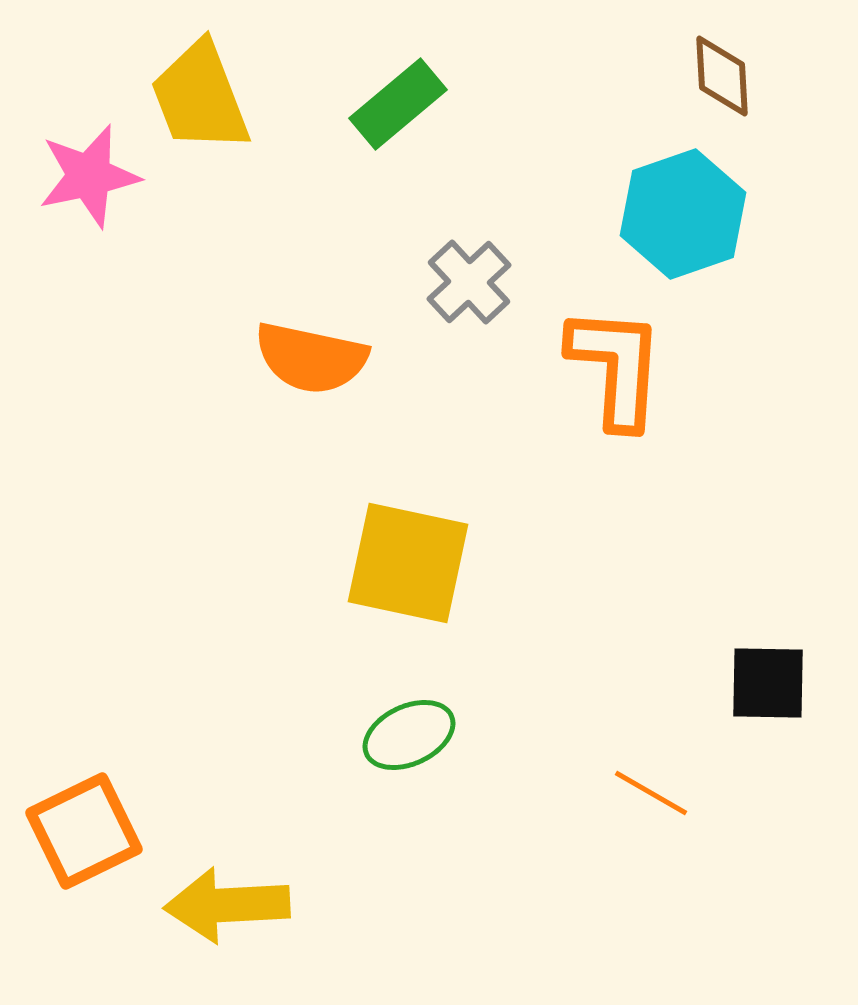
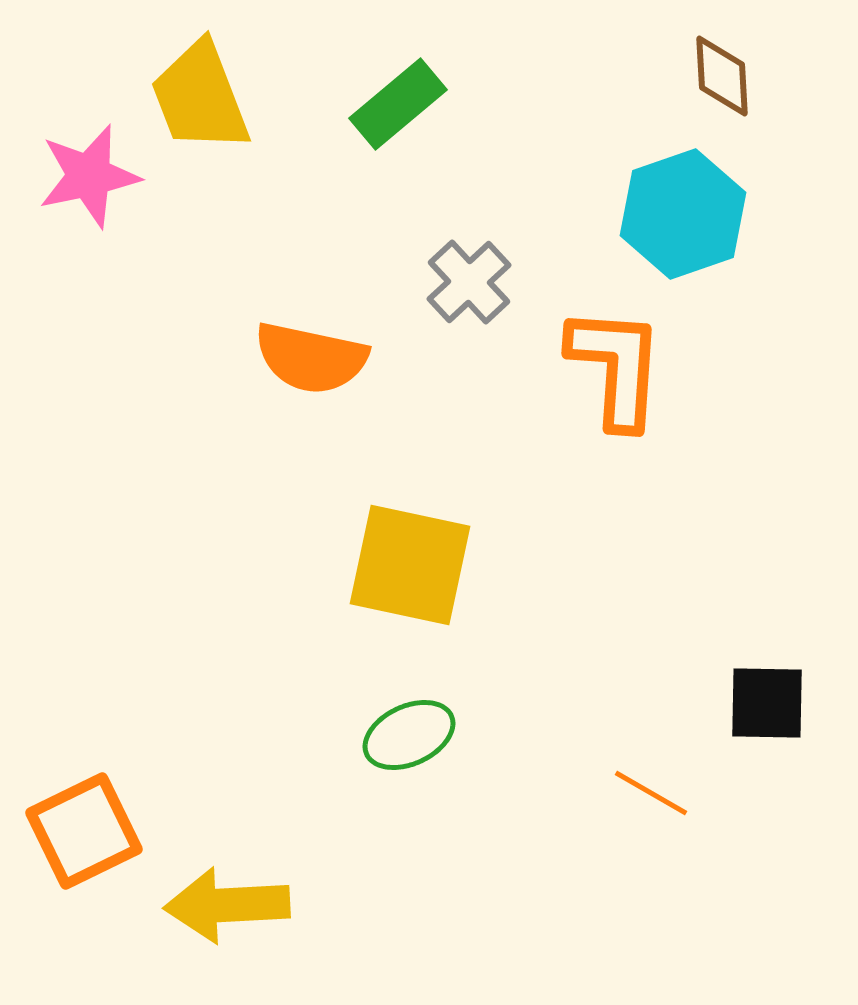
yellow square: moved 2 px right, 2 px down
black square: moved 1 px left, 20 px down
